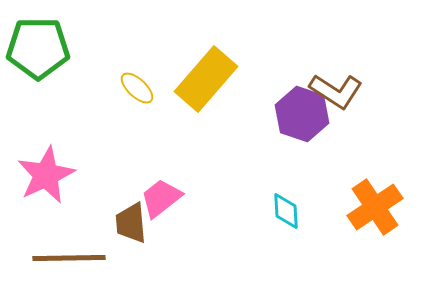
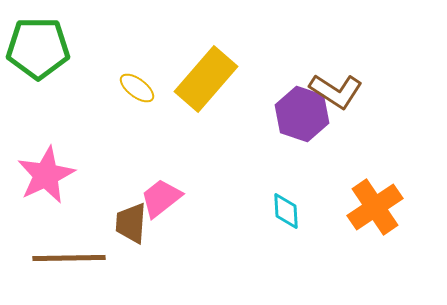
yellow ellipse: rotated 6 degrees counterclockwise
brown trapezoid: rotated 9 degrees clockwise
